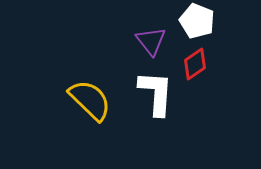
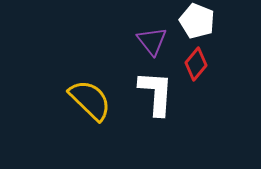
purple triangle: moved 1 px right
red diamond: moved 1 px right; rotated 16 degrees counterclockwise
